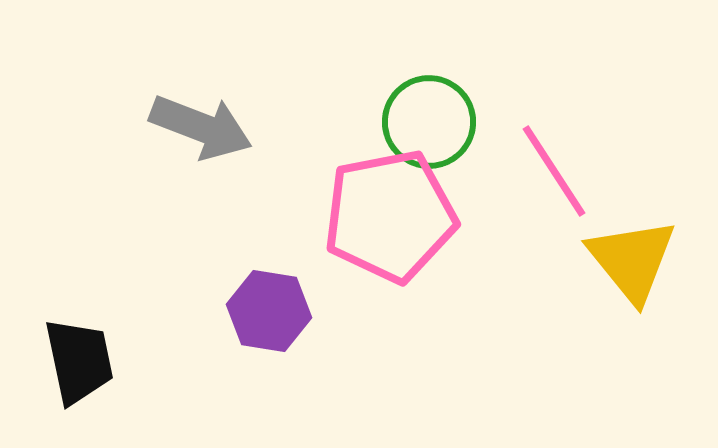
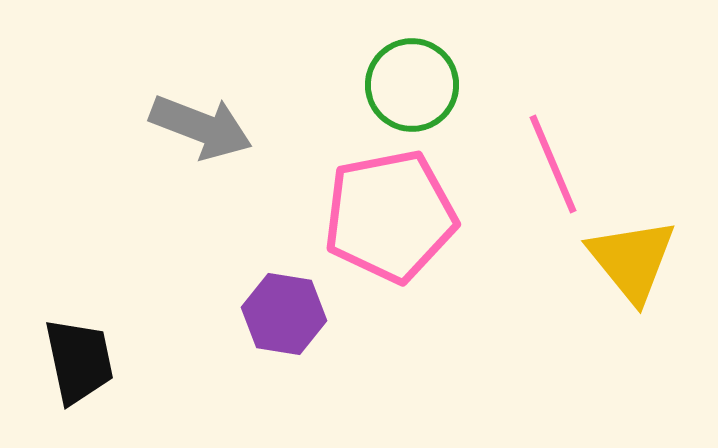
green circle: moved 17 px left, 37 px up
pink line: moved 1 px left, 7 px up; rotated 10 degrees clockwise
purple hexagon: moved 15 px right, 3 px down
